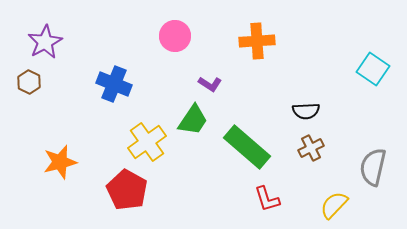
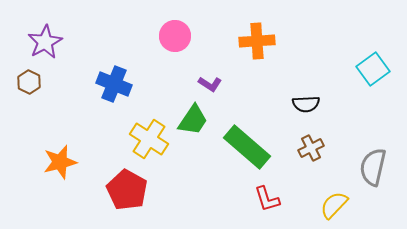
cyan square: rotated 20 degrees clockwise
black semicircle: moved 7 px up
yellow cross: moved 2 px right, 3 px up; rotated 21 degrees counterclockwise
